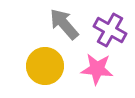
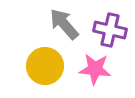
purple cross: rotated 16 degrees counterclockwise
pink star: moved 2 px left
